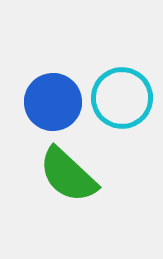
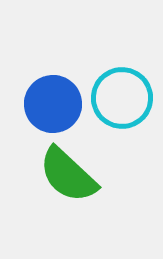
blue circle: moved 2 px down
